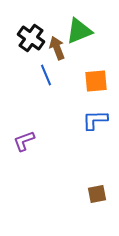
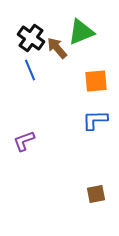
green triangle: moved 2 px right, 1 px down
brown arrow: rotated 20 degrees counterclockwise
blue line: moved 16 px left, 5 px up
brown square: moved 1 px left
